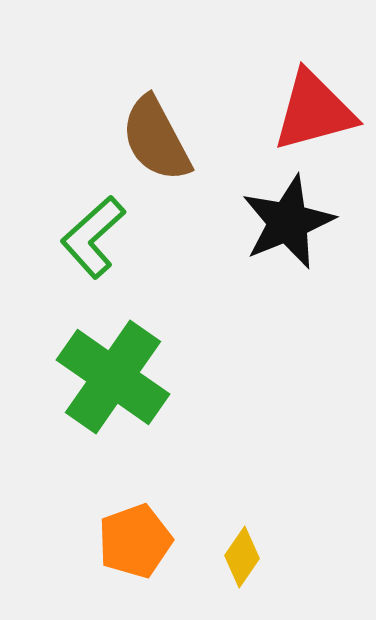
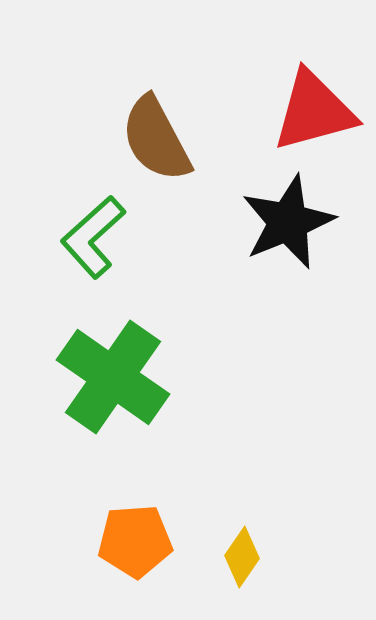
orange pentagon: rotated 16 degrees clockwise
